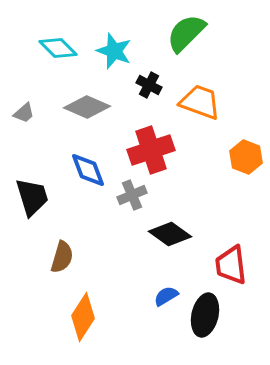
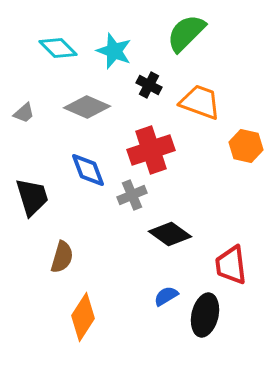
orange hexagon: moved 11 px up; rotated 8 degrees counterclockwise
